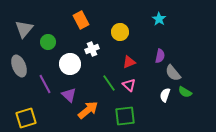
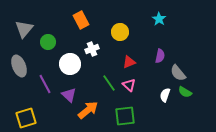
gray semicircle: moved 5 px right
